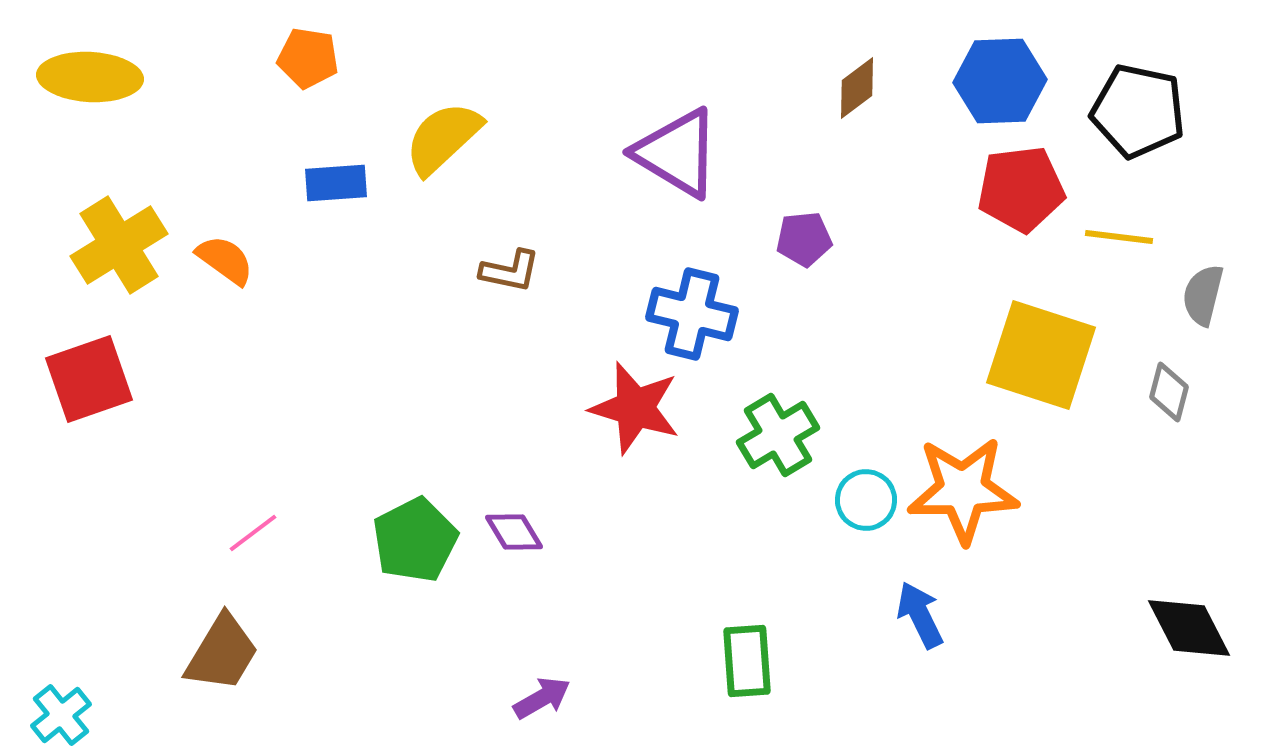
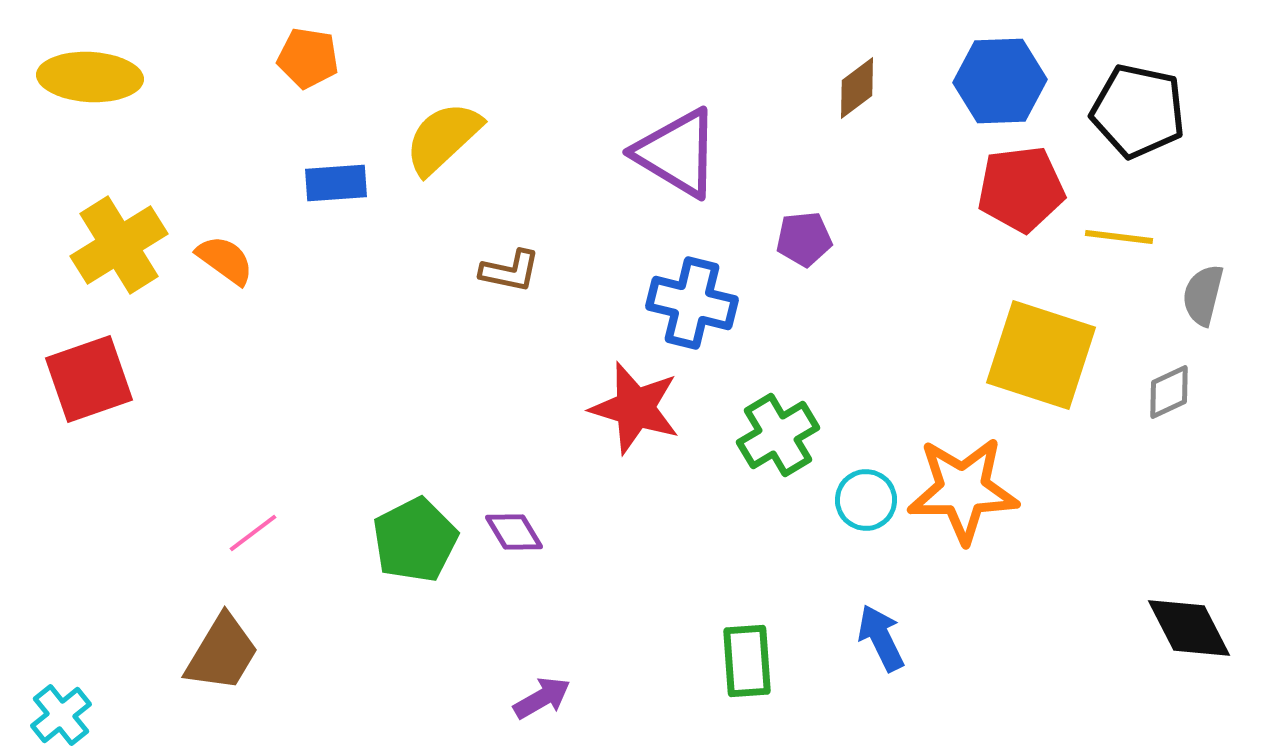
blue cross: moved 11 px up
gray diamond: rotated 50 degrees clockwise
blue arrow: moved 39 px left, 23 px down
